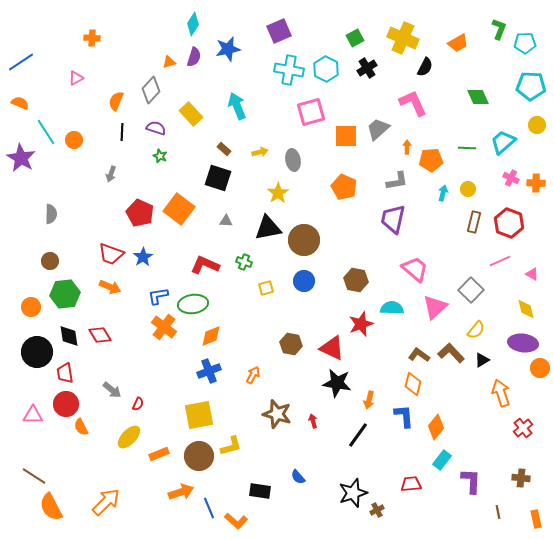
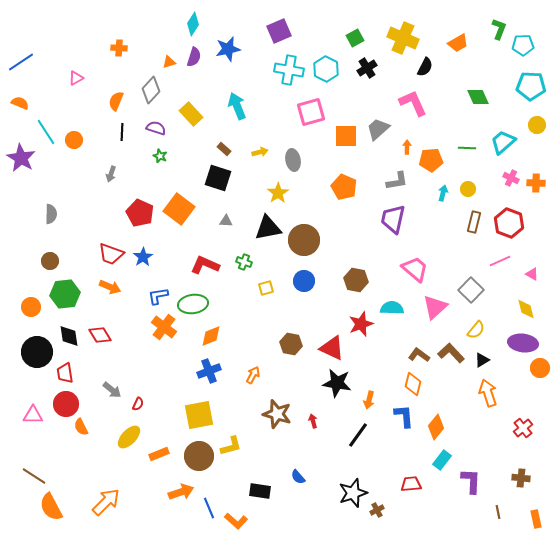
orange cross at (92, 38): moved 27 px right, 10 px down
cyan pentagon at (525, 43): moved 2 px left, 2 px down
orange arrow at (501, 393): moved 13 px left
